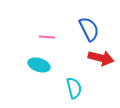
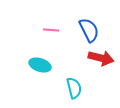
blue semicircle: moved 1 px down
pink line: moved 4 px right, 7 px up
cyan ellipse: moved 1 px right
